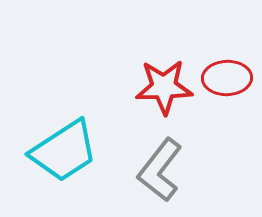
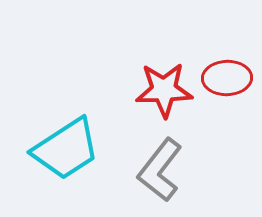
red star: moved 3 px down
cyan trapezoid: moved 2 px right, 2 px up
